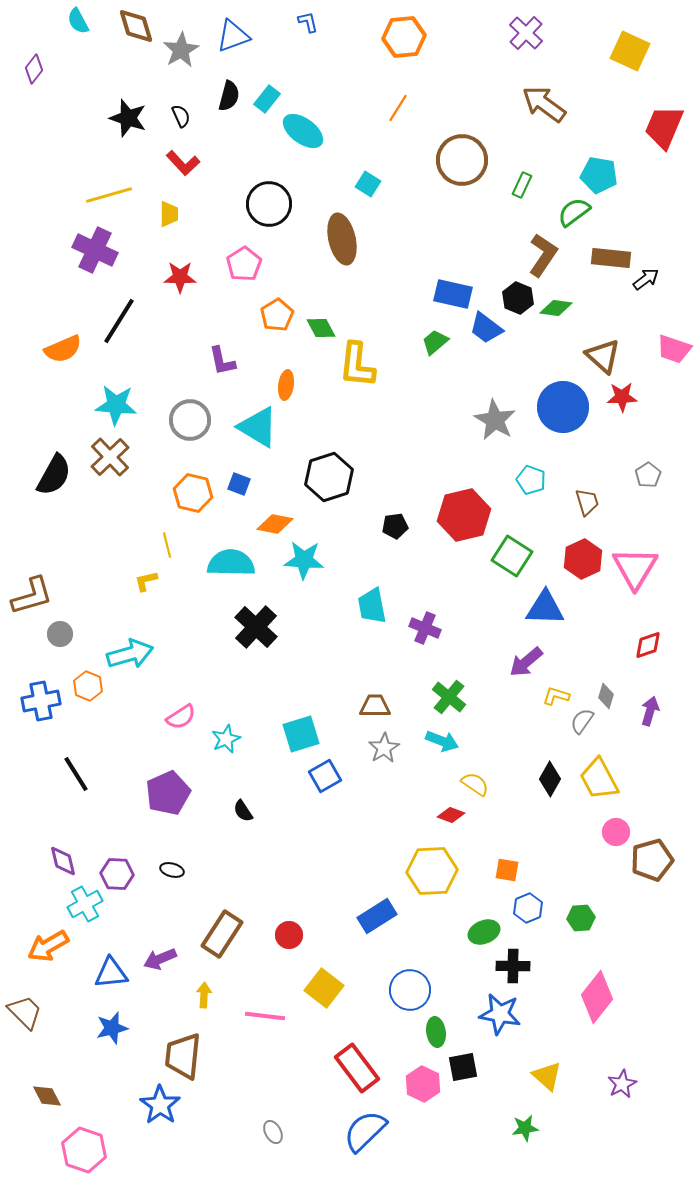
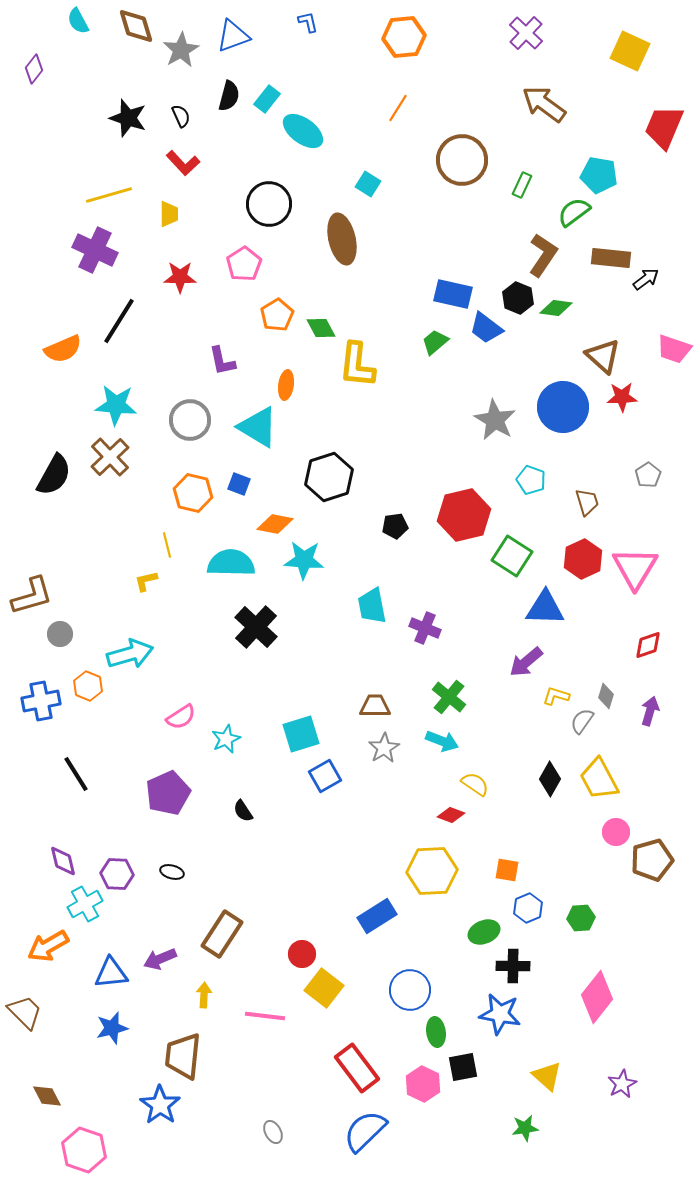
black ellipse at (172, 870): moved 2 px down
red circle at (289, 935): moved 13 px right, 19 px down
